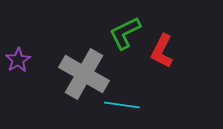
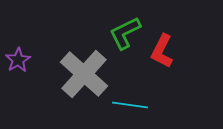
gray cross: rotated 12 degrees clockwise
cyan line: moved 8 px right
